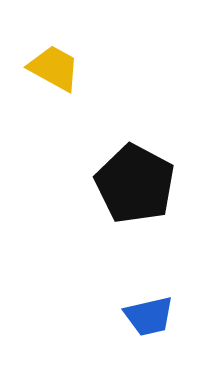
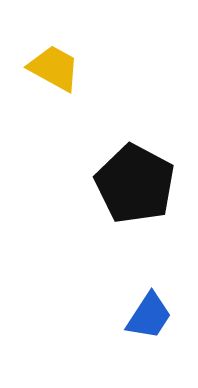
blue trapezoid: rotated 44 degrees counterclockwise
